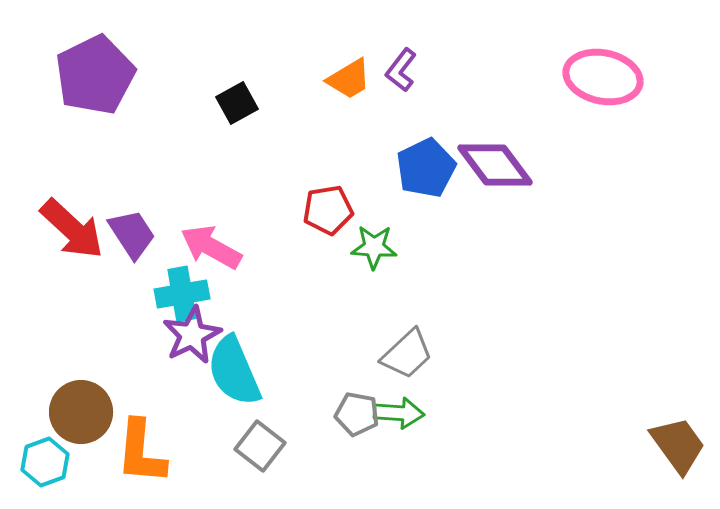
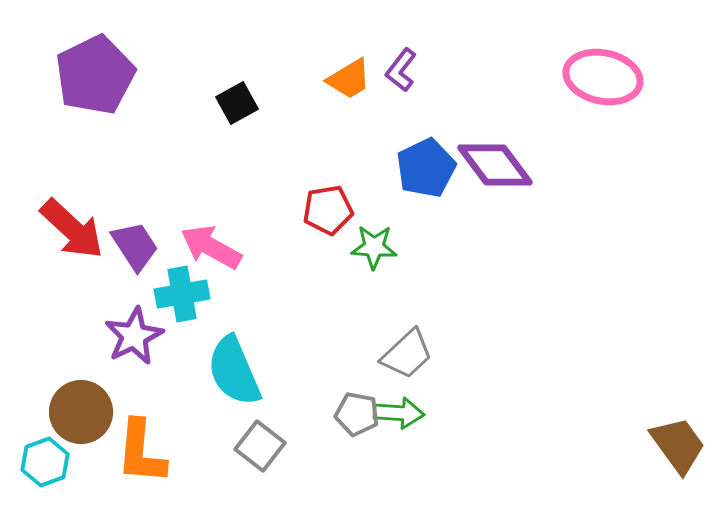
purple trapezoid: moved 3 px right, 12 px down
purple star: moved 58 px left, 1 px down
